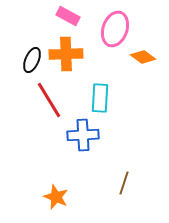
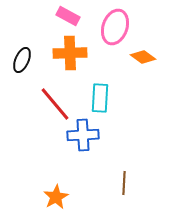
pink ellipse: moved 2 px up
orange cross: moved 4 px right, 1 px up
black ellipse: moved 10 px left
red line: moved 6 px right, 4 px down; rotated 9 degrees counterclockwise
brown line: rotated 15 degrees counterclockwise
orange star: rotated 20 degrees clockwise
